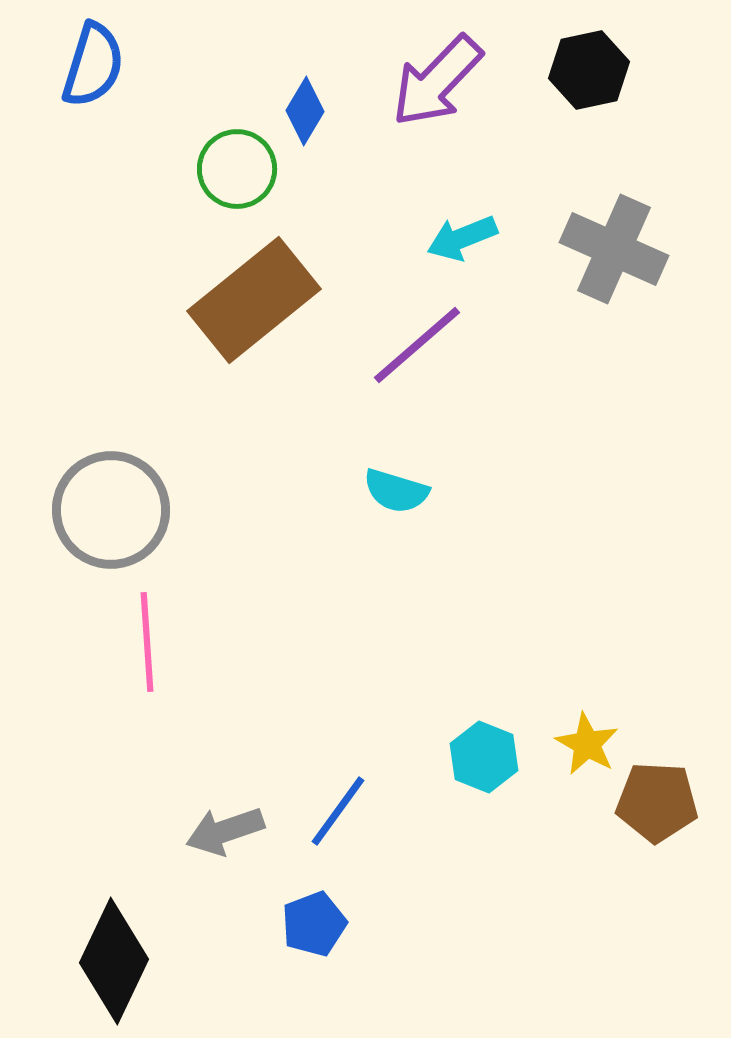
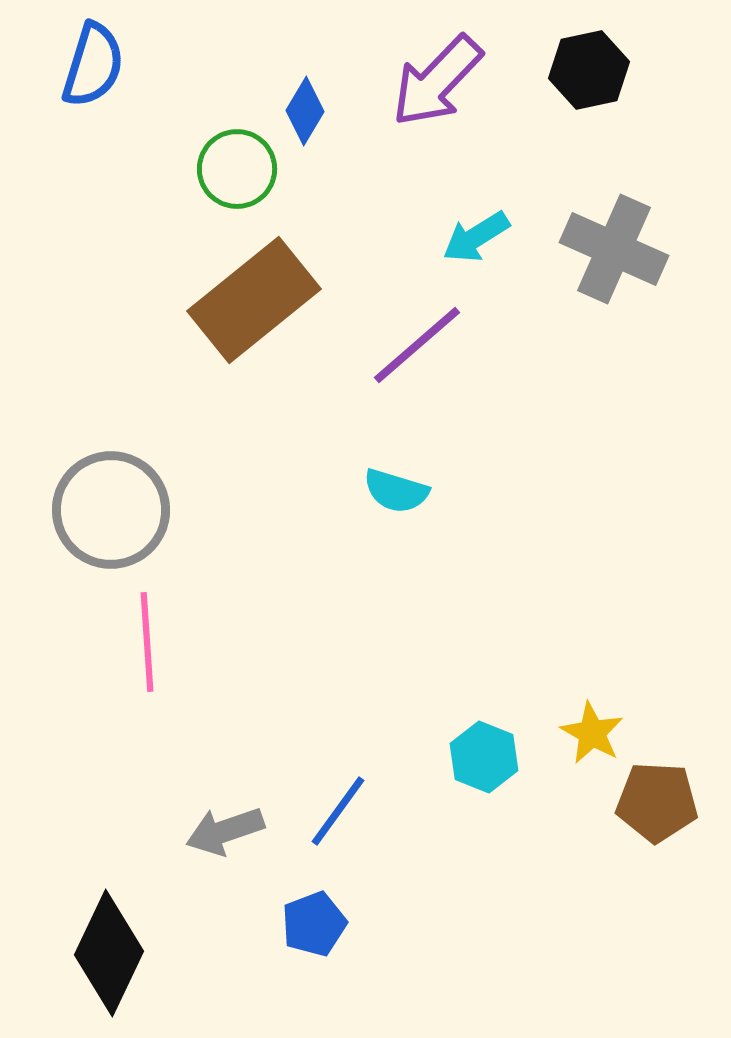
cyan arrow: moved 14 px right, 1 px up; rotated 10 degrees counterclockwise
yellow star: moved 5 px right, 11 px up
black diamond: moved 5 px left, 8 px up
